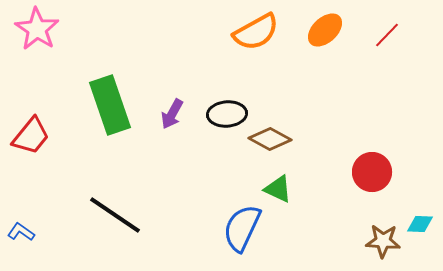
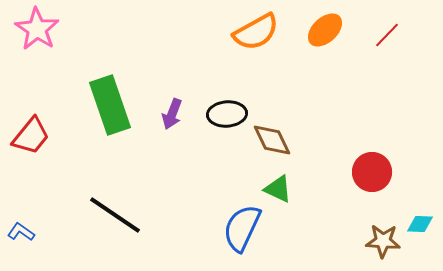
purple arrow: rotated 8 degrees counterclockwise
brown diamond: moved 2 px right, 1 px down; rotated 36 degrees clockwise
